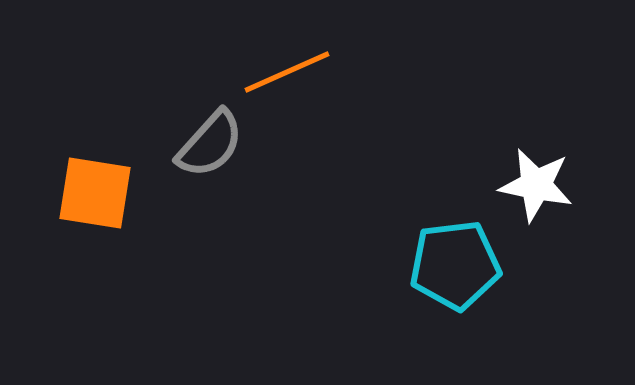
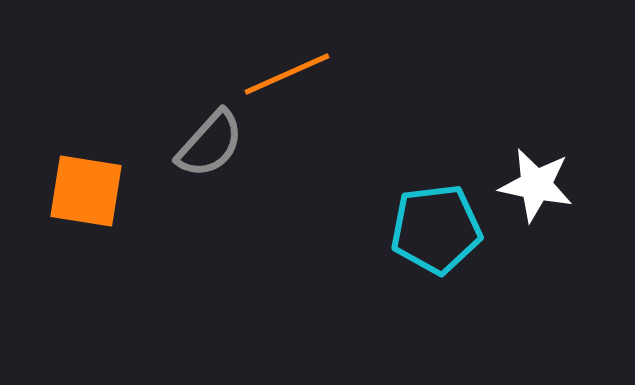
orange line: moved 2 px down
orange square: moved 9 px left, 2 px up
cyan pentagon: moved 19 px left, 36 px up
